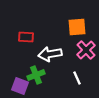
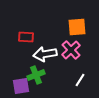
pink cross: moved 15 px left
white arrow: moved 5 px left
white line: moved 3 px right, 2 px down; rotated 56 degrees clockwise
purple square: moved 1 px right; rotated 30 degrees counterclockwise
